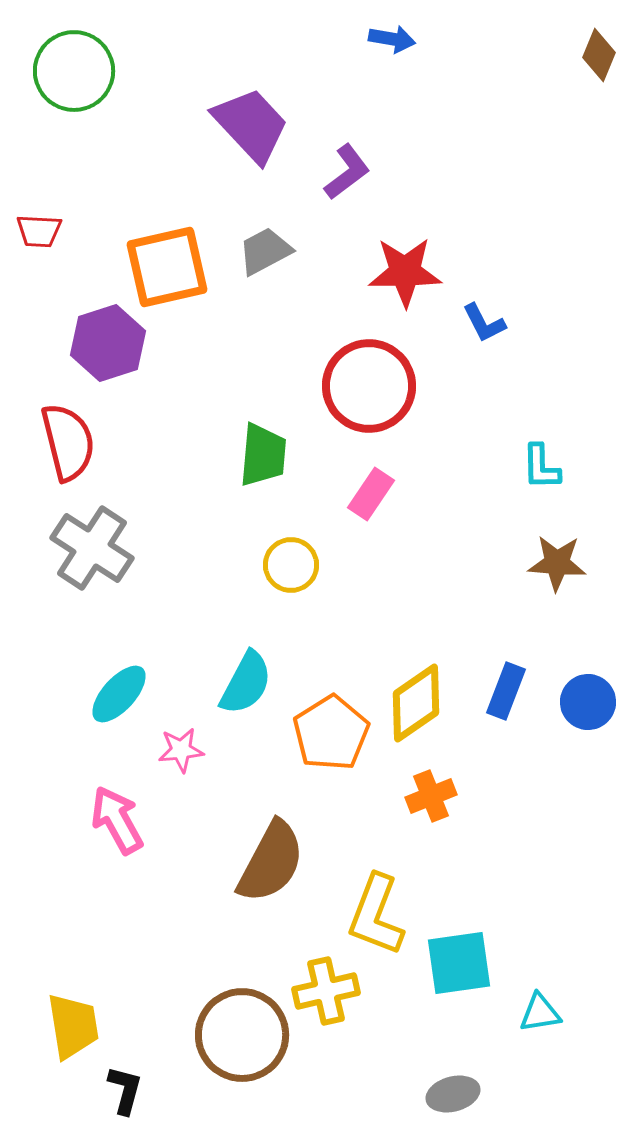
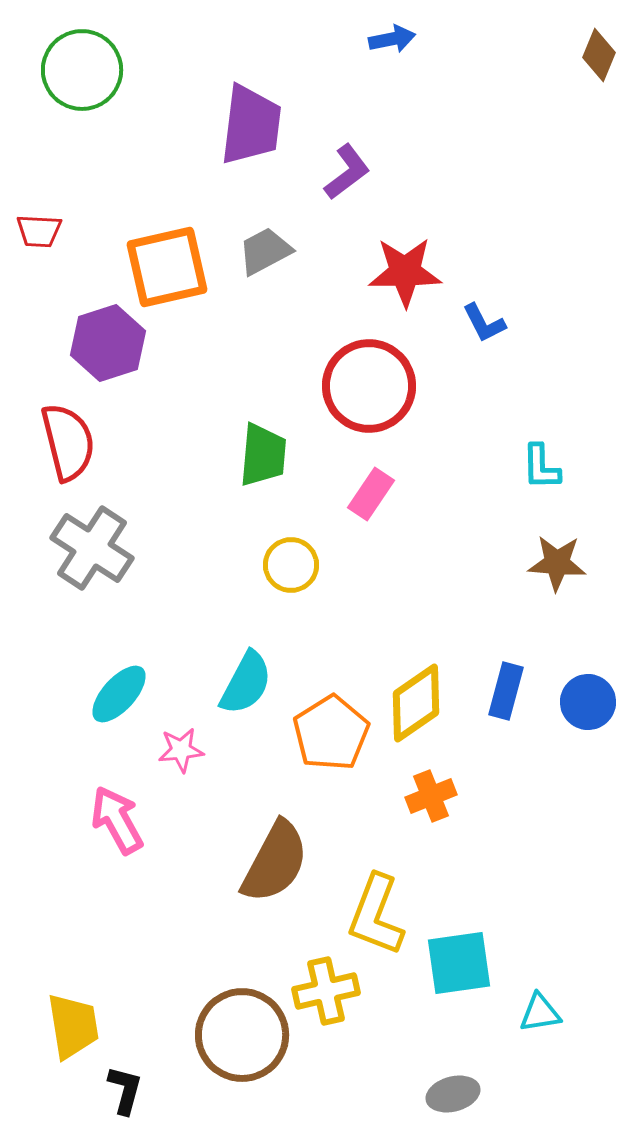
blue arrow: rotated 21 degrees counterclockwise
green circle: moved 8 px right, 1 px up
purple trapezoid: rotated 50 degrees clockwise
blue rectangle: rotated 6 degrees counterclockwise
brown semicircle: moved 4 px right
